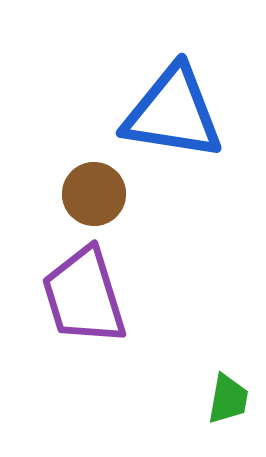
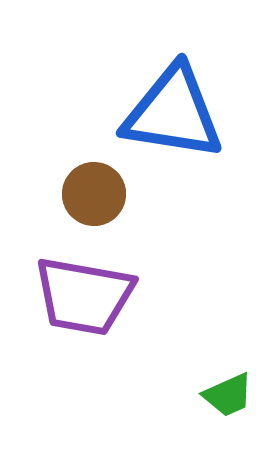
purple trapezoid: rotated 63 degrees counterclockwise
green trapezoid: moved 4 px up; rotated 56 degrees clockwise
